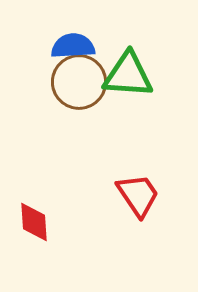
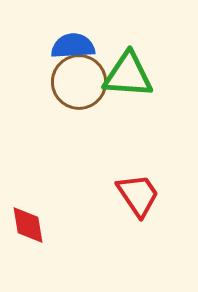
red diamond: moved 6 px left, 3 px down; rotated 6 degrees counterclockwise
